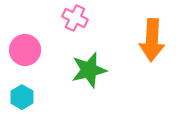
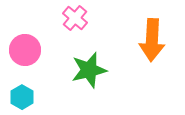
pink cross: rotated 15 degrees clockwise
